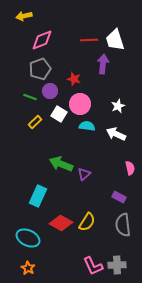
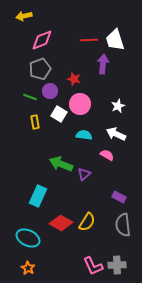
yellow rectangle: rotated 56 degrees counterclockwise
cyan semicircle: moved 3 px left, 9 px down
pink semicircle: moved 23 px left, 13 px up; rotated 48 degrees counterclockwise
